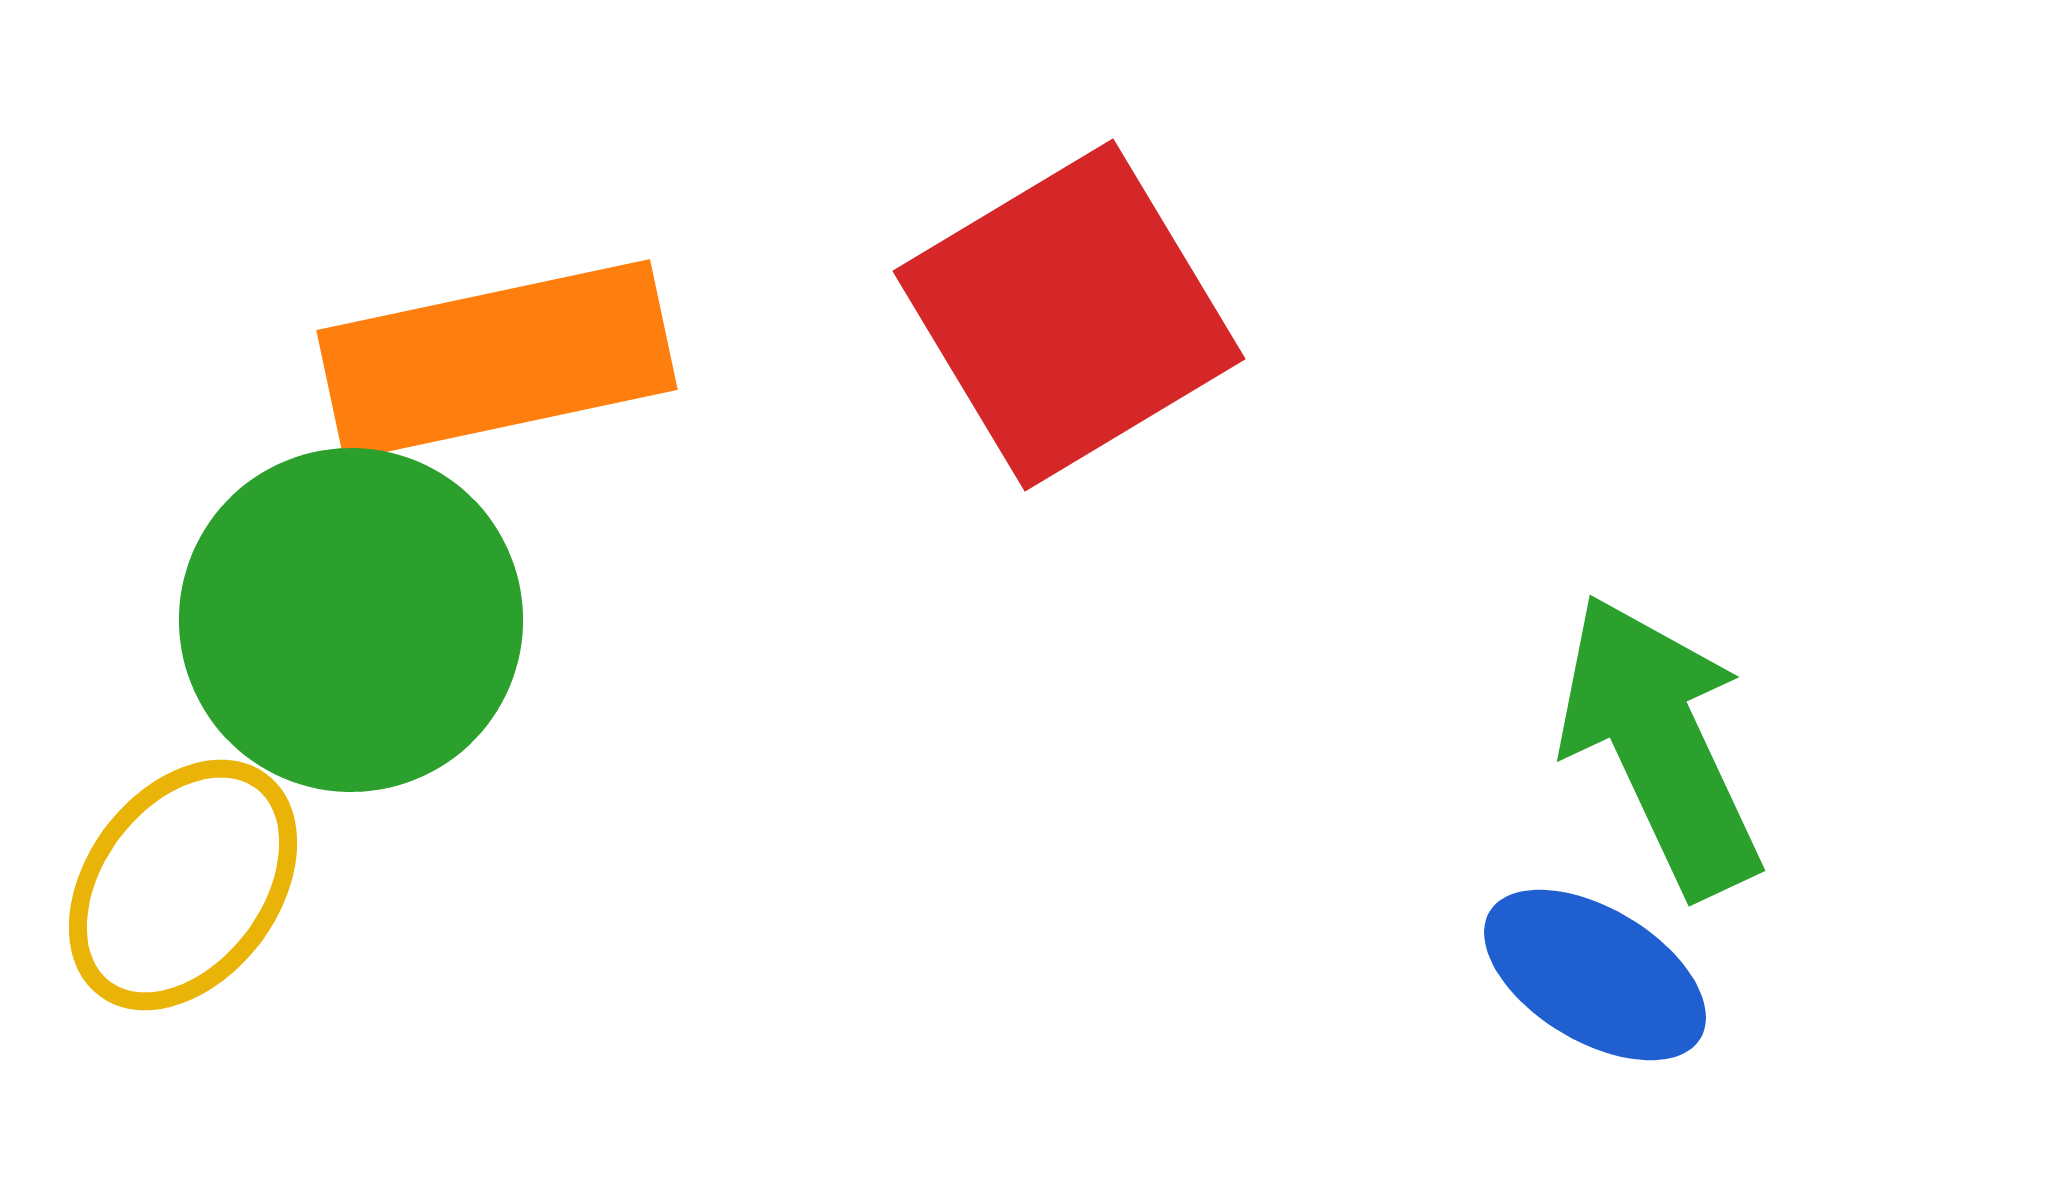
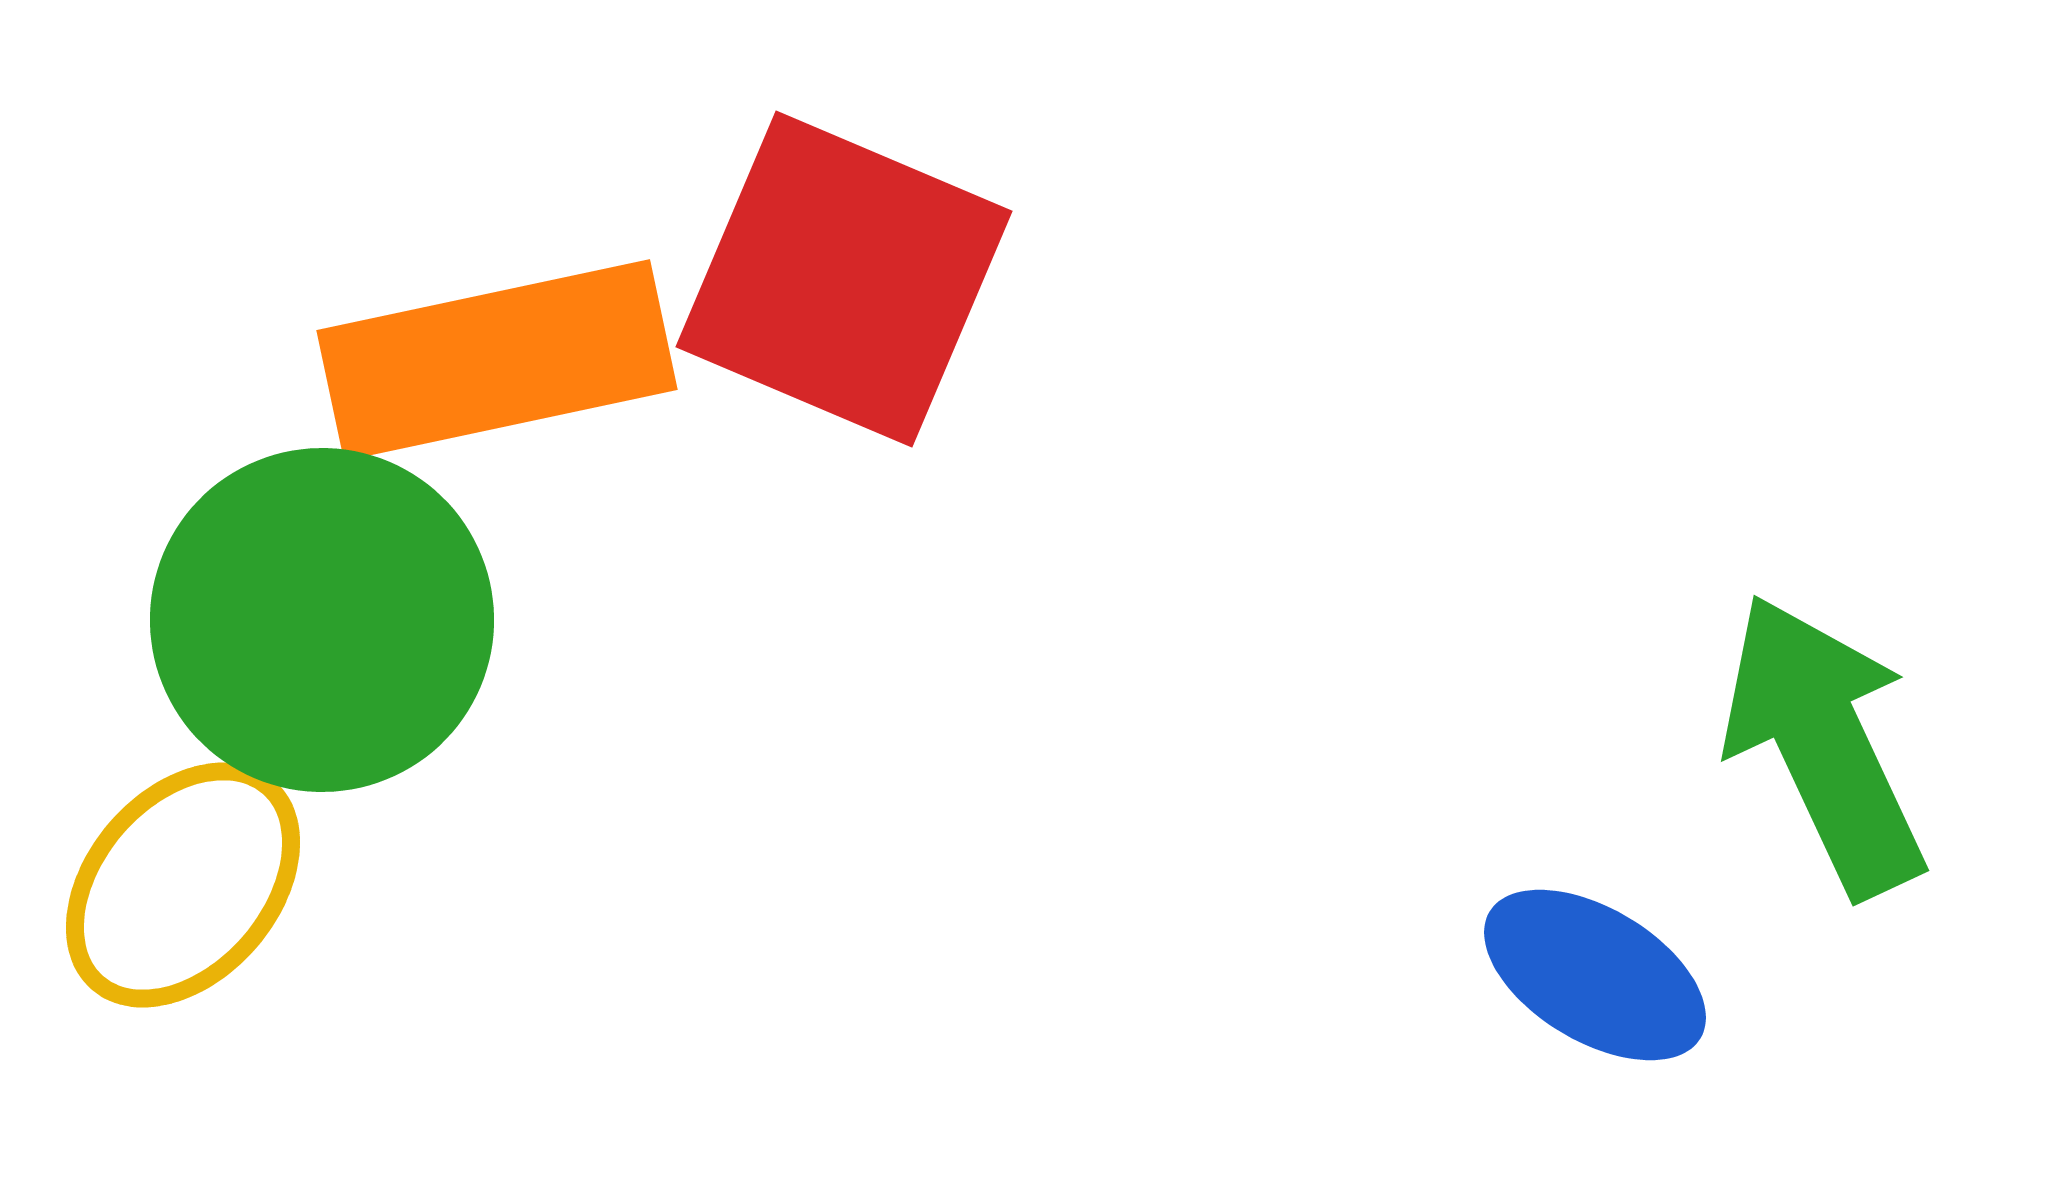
red square: moved 225 px left, 36 px up; rotated 36 degrees counterclockwise
green circle: moved 29 px left
green arrow: moved 164 px right
yellow ellipse: rotated 4 degrees clockwise
